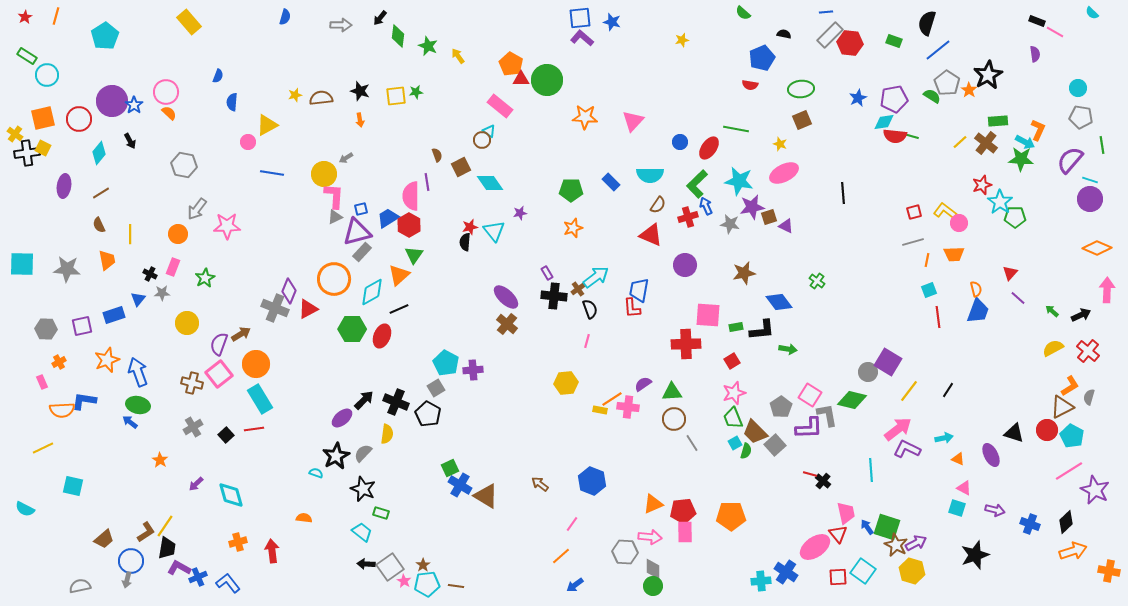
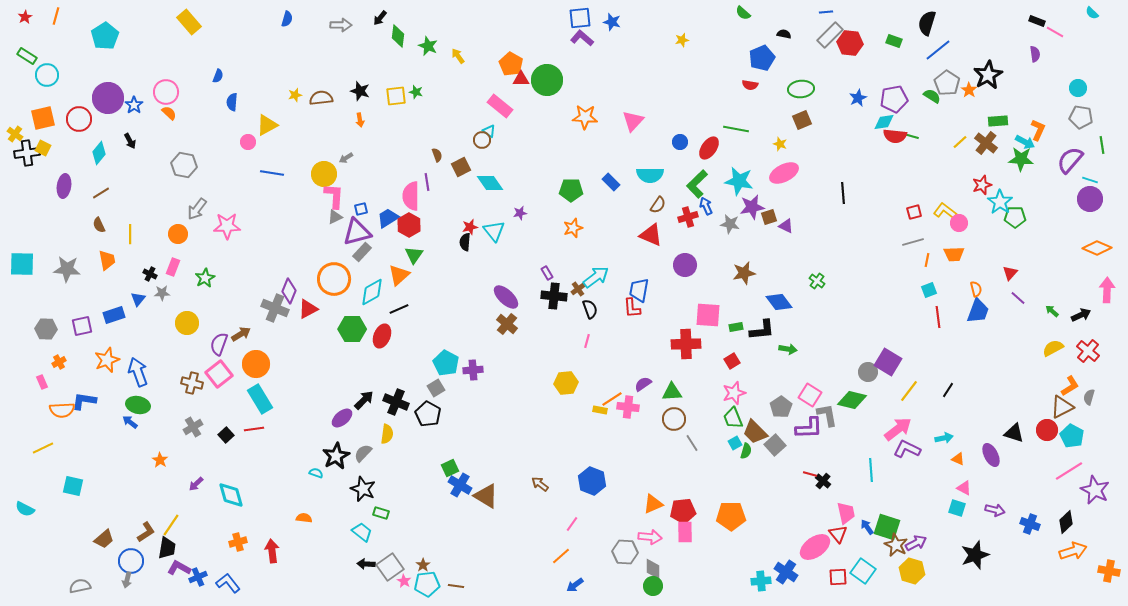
blue semicircle at (285, 17): moved 2 px right, 2 px down
green star at (416, 92): rotated 24 degrees clockwise
purple circle at (112, 101): moved 4 px left, 3 px up
yellow line at (165, 526): moved 6 px right, 1 px up
